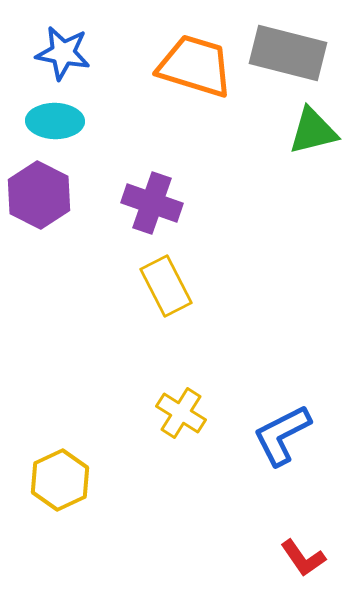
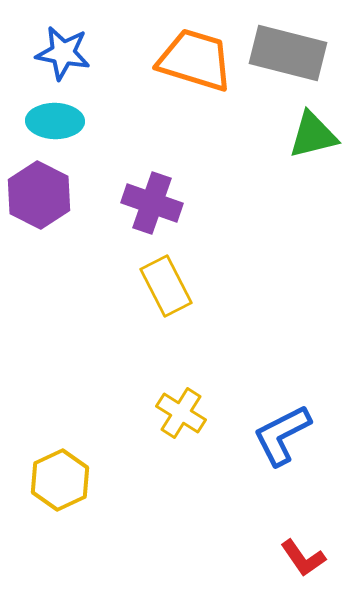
orange trapezoid: moved 6 px up
green triangle: moved 4 px down
